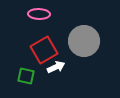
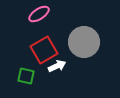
pink ellipse: rotated 35 degrees counterclockwise
gray circle: moved 1 px down
white arrow: moved 1 px right, 1 px up
